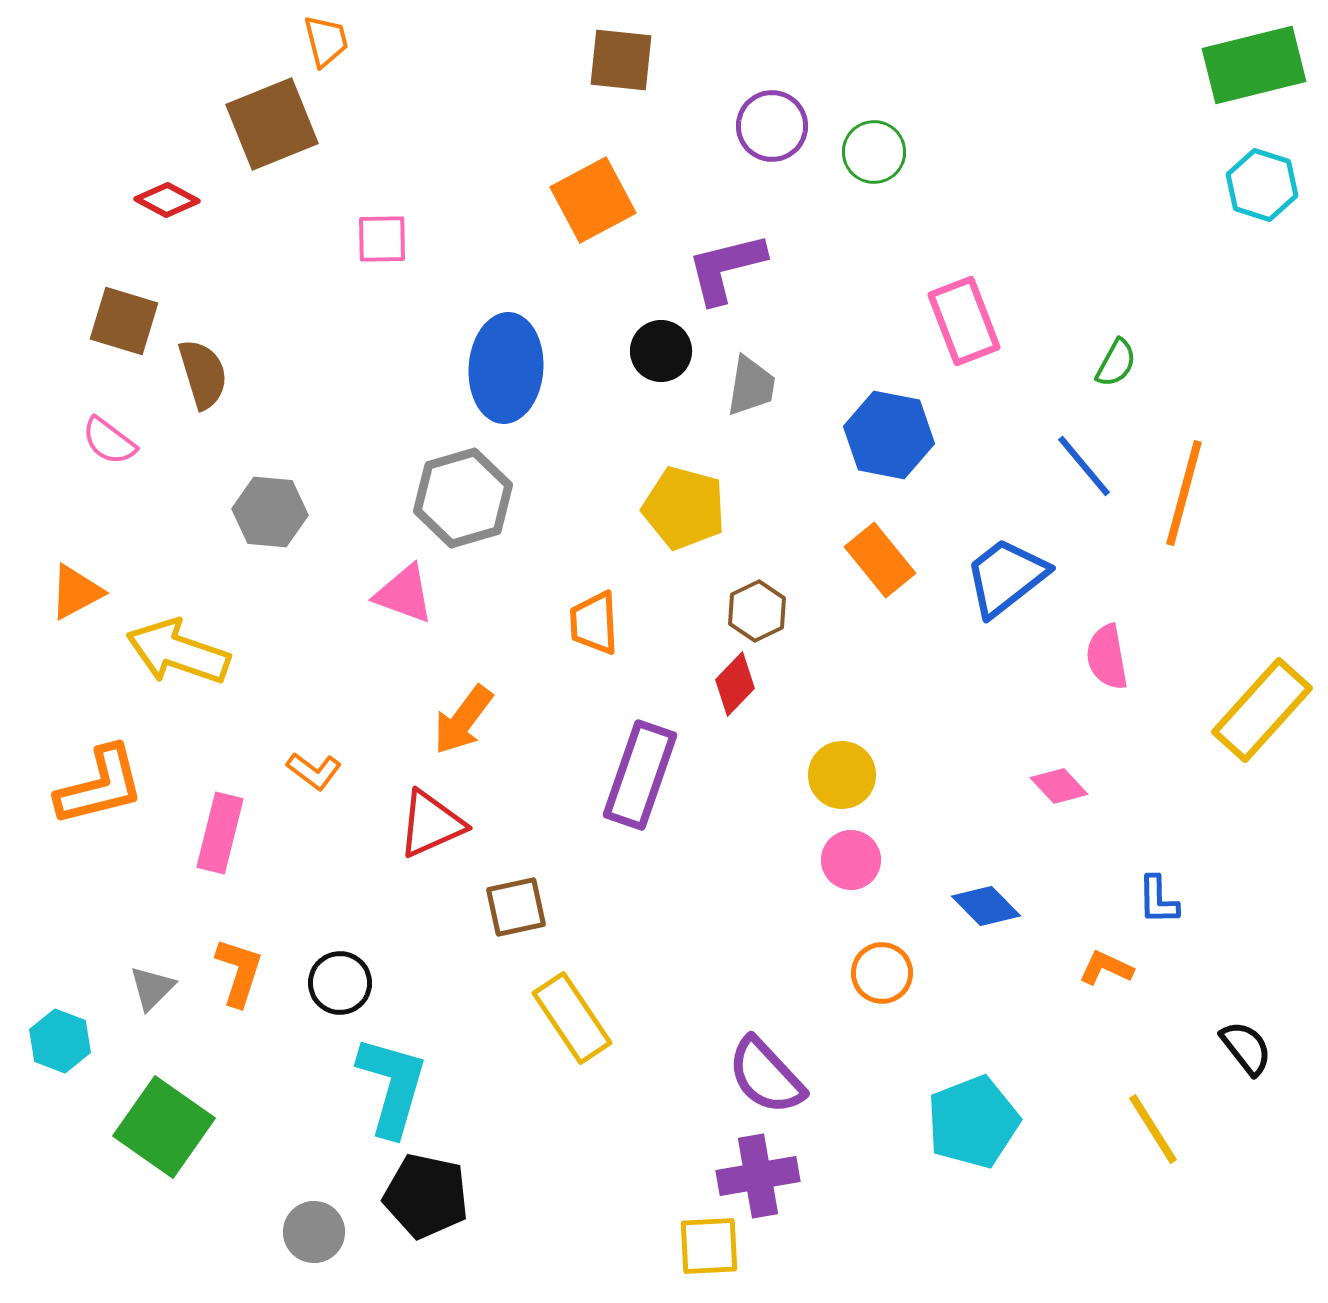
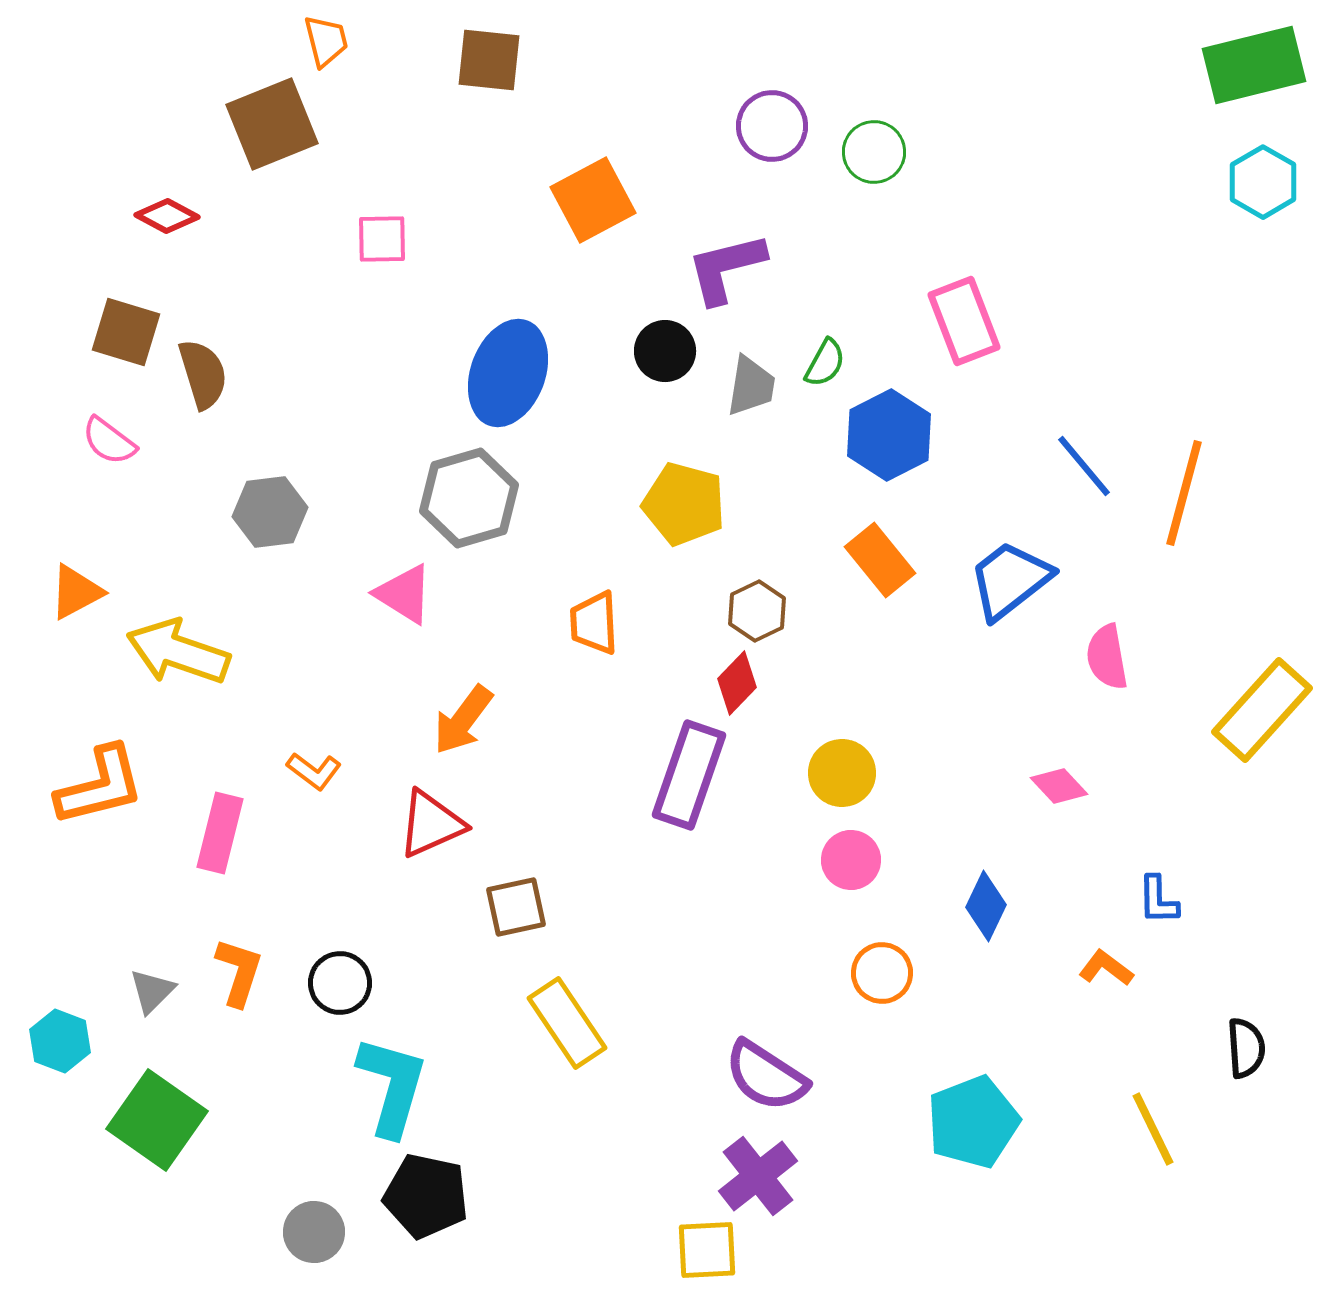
brown square at (621, 60): moved 132 px left
cyan hexagon at (1262, 185): moved 1 px right, 3 px up; rotated 12 degrees clockwise
red diamond at (167, 200): moved 16 px down
brown square at (124, 321): moved 2 px right, 11 px down
black circle at (661, 351): moved 4 px right
green semicircle at (1116, 363): moved 291 px left
blue ellipse at (506, 368): moved 2 px right, 5 px down; rotated 16 degrees clockwise
blue hexagon at (889, 435): rotated 22 degrees clockwise
gray hexagon at (463, 498): moved 6 px right
yellow pentagon at (684, 508): moved 4 px up
gray hexagon at (270, 512): rotated 12 degrees counterclockwise
blue trapezoid at (1006, 577): moved 4 px right, 3 px down
pink triangle at (404, 594): rotated 12 degrees clockwise
red diamond at (735, 684): moved 2 px right, 1 px up
purple rectangle at (640, 775): moved 49 px right
yellow circle at (842, 775): moved 2 px up
blue diamond at (986, 906): rotated 70 degrees clockwise
orange L-shape at (1106, 968): rotated 12 degrees clockwise
gray triangle at (152, 988): moved 3 px down
yellow rectangle at (572, 1018): moved 5 px left, 5 px down
black semicircle at (1246, 1048): rotated 34 degrees clockwise
purple semicircle at (766, 1076): rotated 14 degrees counterclockwise
green square at (164, 1127): moved 7 px left, 7 px up
yellow line at (1153, 1129): rotated 6 degrees clockwise
purple cross at (758, 1176): rotated 28 degrees counterclockwise
yellow square at (709, 1246): moved 2 px left, 4 px down
